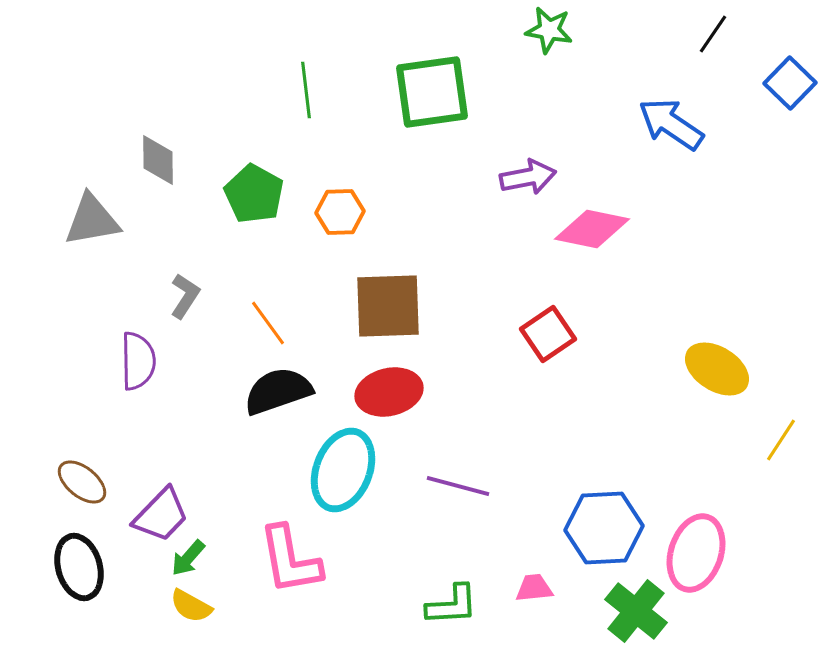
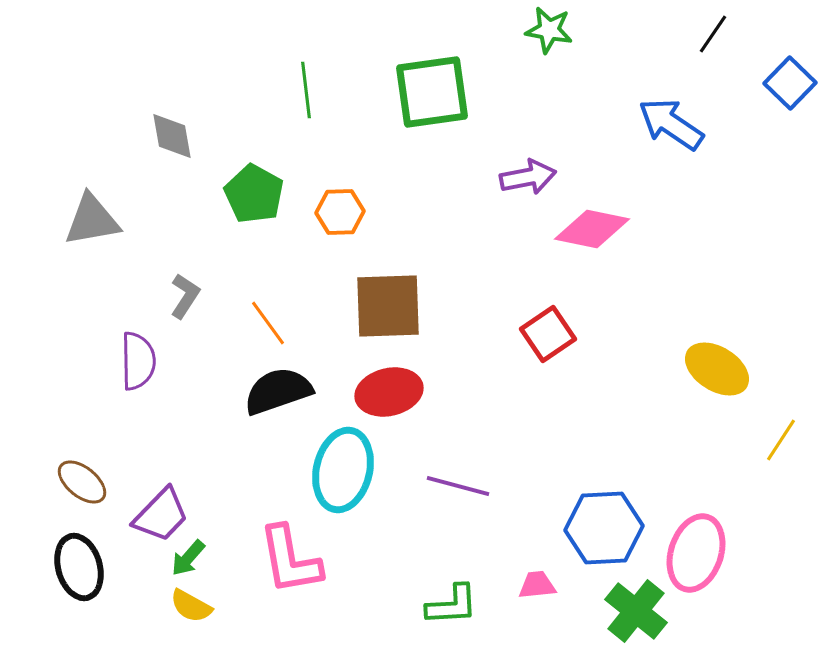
gray diamond: moved 14 px right, 24 px up; rotated 10 degrees counterclockwise
cyan ellipse: rotated 8 degrees counterclockwise
pink trapezoid: moved 3 px right, 3 px up
